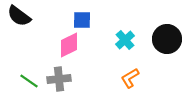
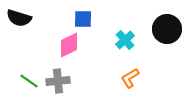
black semicircle: moved 2 px down; rotated 20 degrees counterclockwise
blue square: moved 1 px right, 1 px up
black circle: moved 10 px up
gray cross: moved 1 px left, 2 px down
